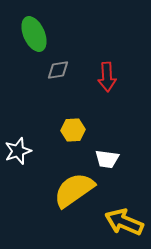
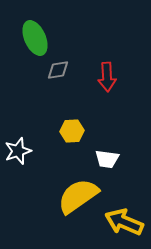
green ellipse: moved 1 px right, 4 px down
yellow hexagon: moved 1 px left, 1 px down
yellow semicircle: moved 4 px right, 6 px down
